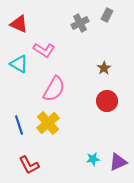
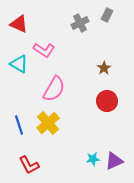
purple triangle: moved 4 px left, 1 px up
